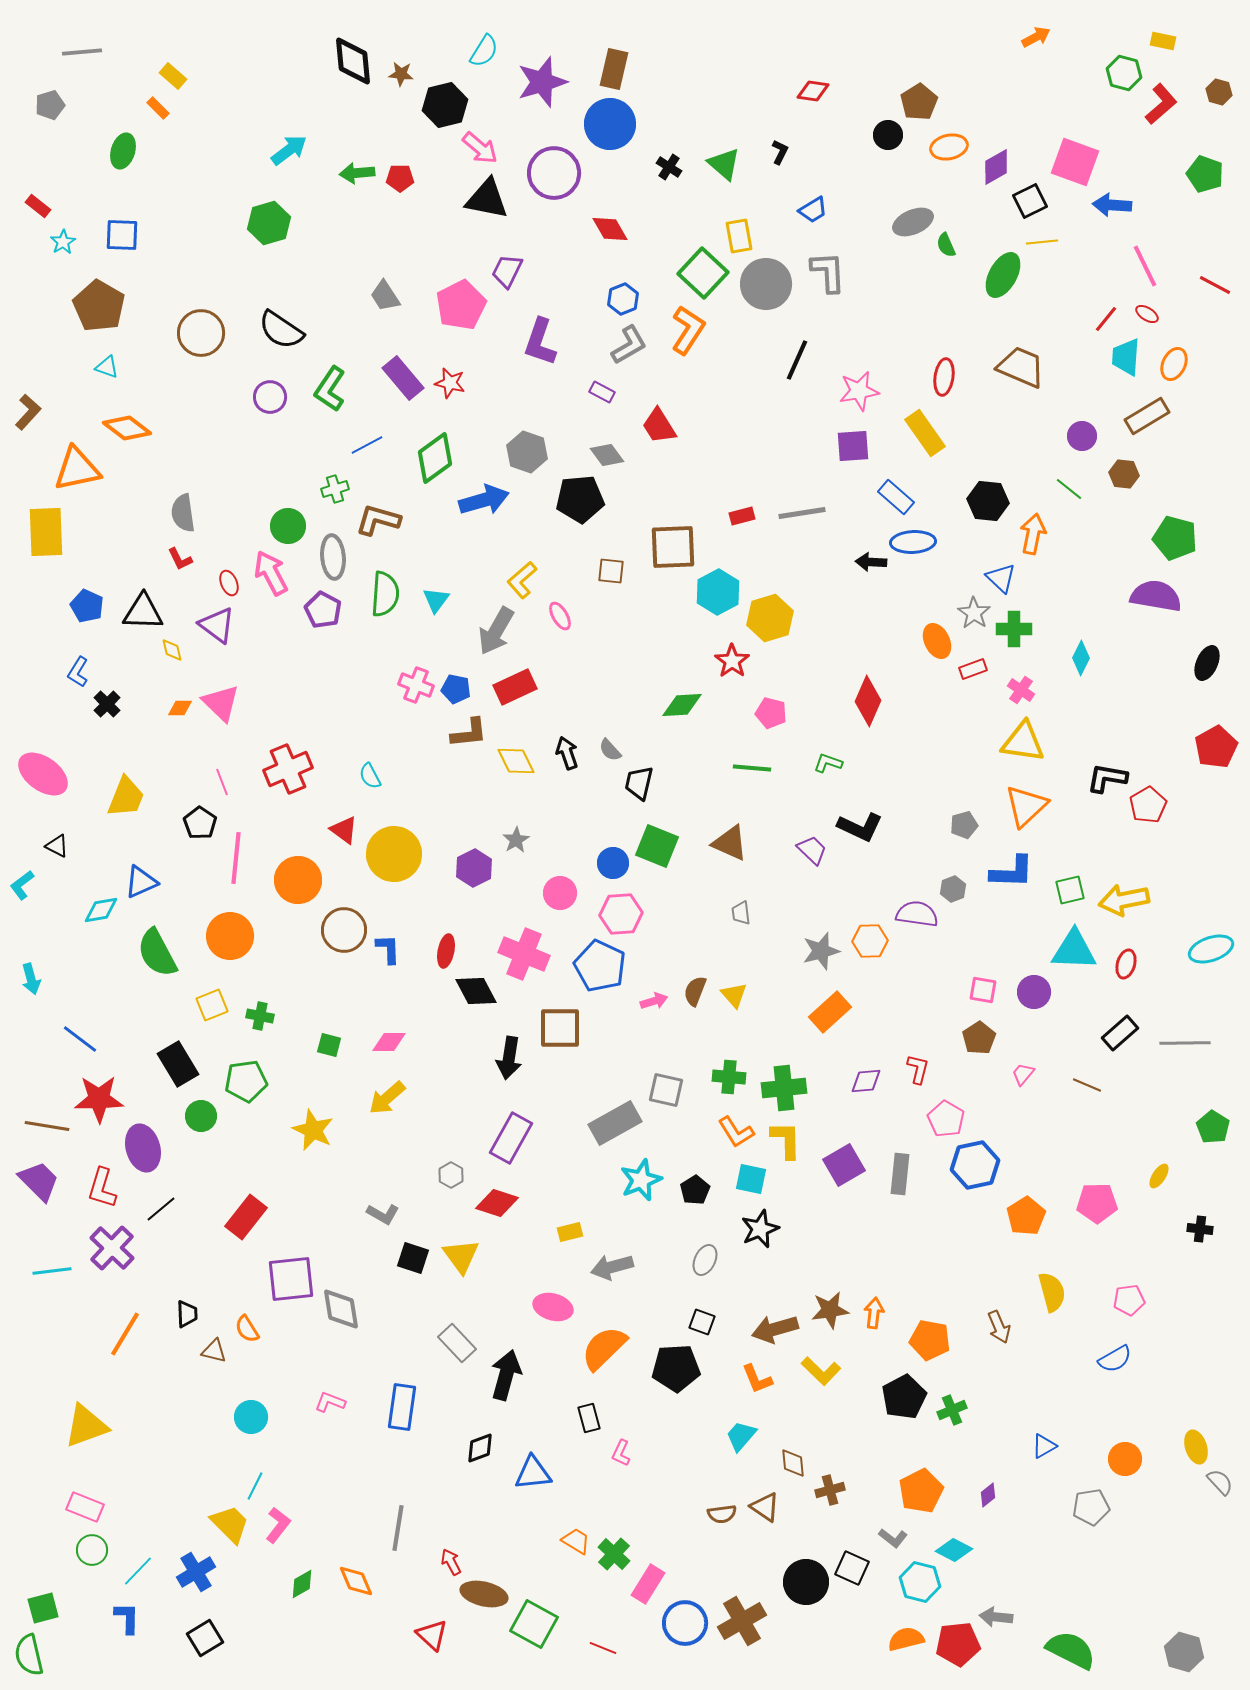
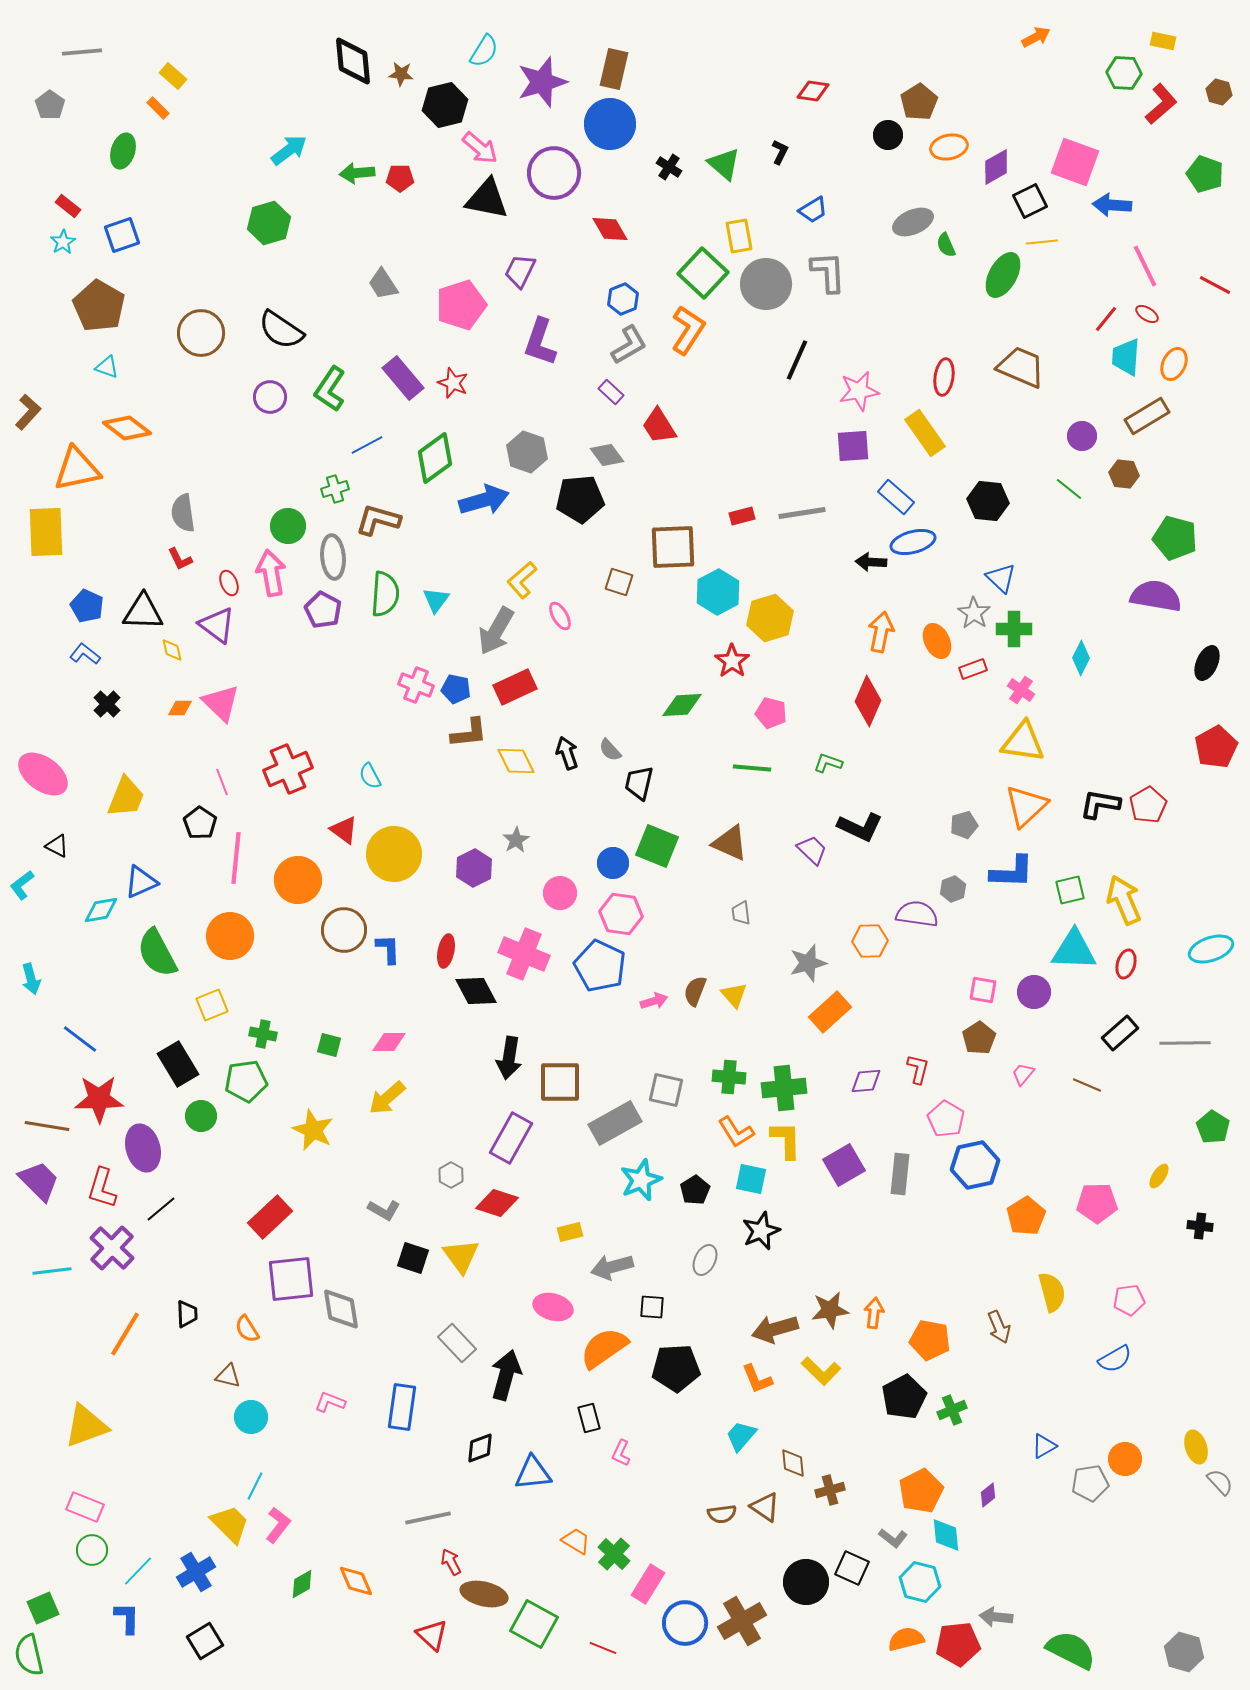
green hexagon at (1124, 73): rotated 12 degrees counterclockwise
gray pentagon at (50, 105): rotated 20 degrees counterclockwise
red rectangle at (38, 206): moved 30 px right
blue square at (122, 235): rotated 21 degrees counterclockwise
purple trapezoid at (507, 271): moved 13 px right
gray trapezoid at (385, 296): moved 2 px left, 12 px up
pink pentagon at (461, 305): rotated 9 degrees clockwise
red star at (450, 383): moved 3 px right; rotated 8 degrees clockwise
purple rectangle at (602, 392): moved 9 px right; rotated 15 degrees clockwise
orange arrow at (1033, 534): moved 152 px left, 98 px down
blue ellipse at (913, 542): rotated 12 degrees counterclockwise
brown square at (611, 571): moved 8 px right, 11 px down; rotated 12 degrees clockwise
pink arrow at (271, 573): rotated 18 degrees clockwise
blue L-shape at (78, 672): moved 7 px right, 18 px up; rotated 96 degrees clockwise
black L-shape at (1107, 778): moved 7 px left, 26 px down
yellow arrow at (1124, 900): rotated 78 degrees clockwise
pink hexagon at (621, 914): rotated 12 degrees clockwise
gray star at (821, 951): moved 13 px left, 12 px down
green cross at (260, 1016): moved 3 px right, 18 px down
brown square at (560, 1028): moved 54 px down
gray L-shape at (383, 1214): moved 1 px right, 4 px up
red rectangle at (246, 1217): moved 24 px right; rotated 9 degrees clockwise
black star at (760, 1229): moved 1 px right, 2 px down
black cross at (1200, 1229): moved 3 px up
black square at (702, 1322): moved 50 px left, 15 px up; rotated 16 degrees counterclockwise
orange semicircle at (604, 1348): rotated 9 degrees clockwise
brown triangle at (214, 1351): moved 14 px right, 25 px down
gray pentagon at (1091, 1507): moved 1 px left, 24 px up
gray line at (398, 1528): moved 30 px right, 10 px up; rotated 69 degrees clockwise
cyan diamond at (954, 1550): moved 8 px left, 15 px up; rotated 57 degrees clockwise
green square at (43, 1608): rotated 8 degrees counterclockwise
black square at (205, 1638): moved 3 px down
